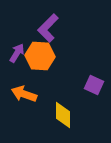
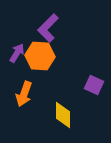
orange arrow: rotated 90 degrees counterclockwise
